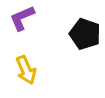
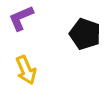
purple L-shape: moved 1 px left
